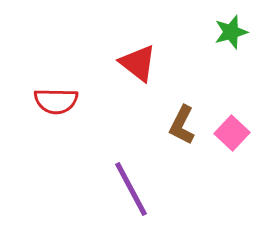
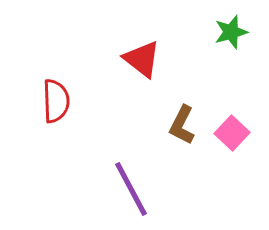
red triangle: moved 4 px right, 4 px up
red semicircle: rotated 93 degrees counterclockwise
